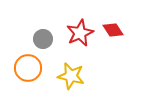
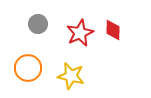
red diamond: rotated 35 degrees clockwise
gray circle: moved 5 px left, 15 px up
